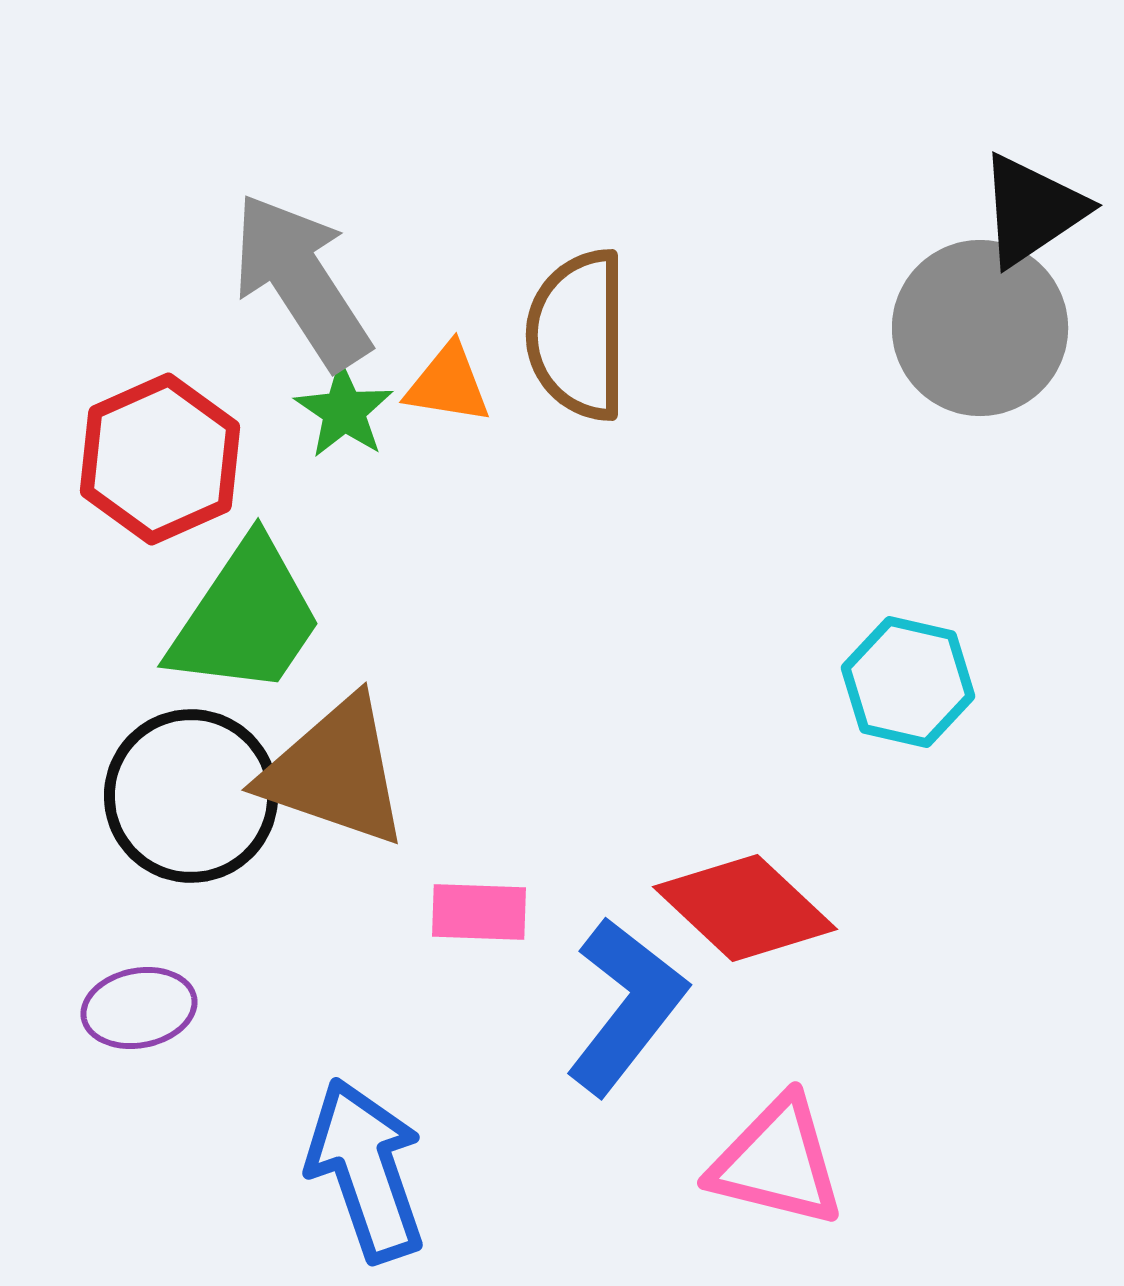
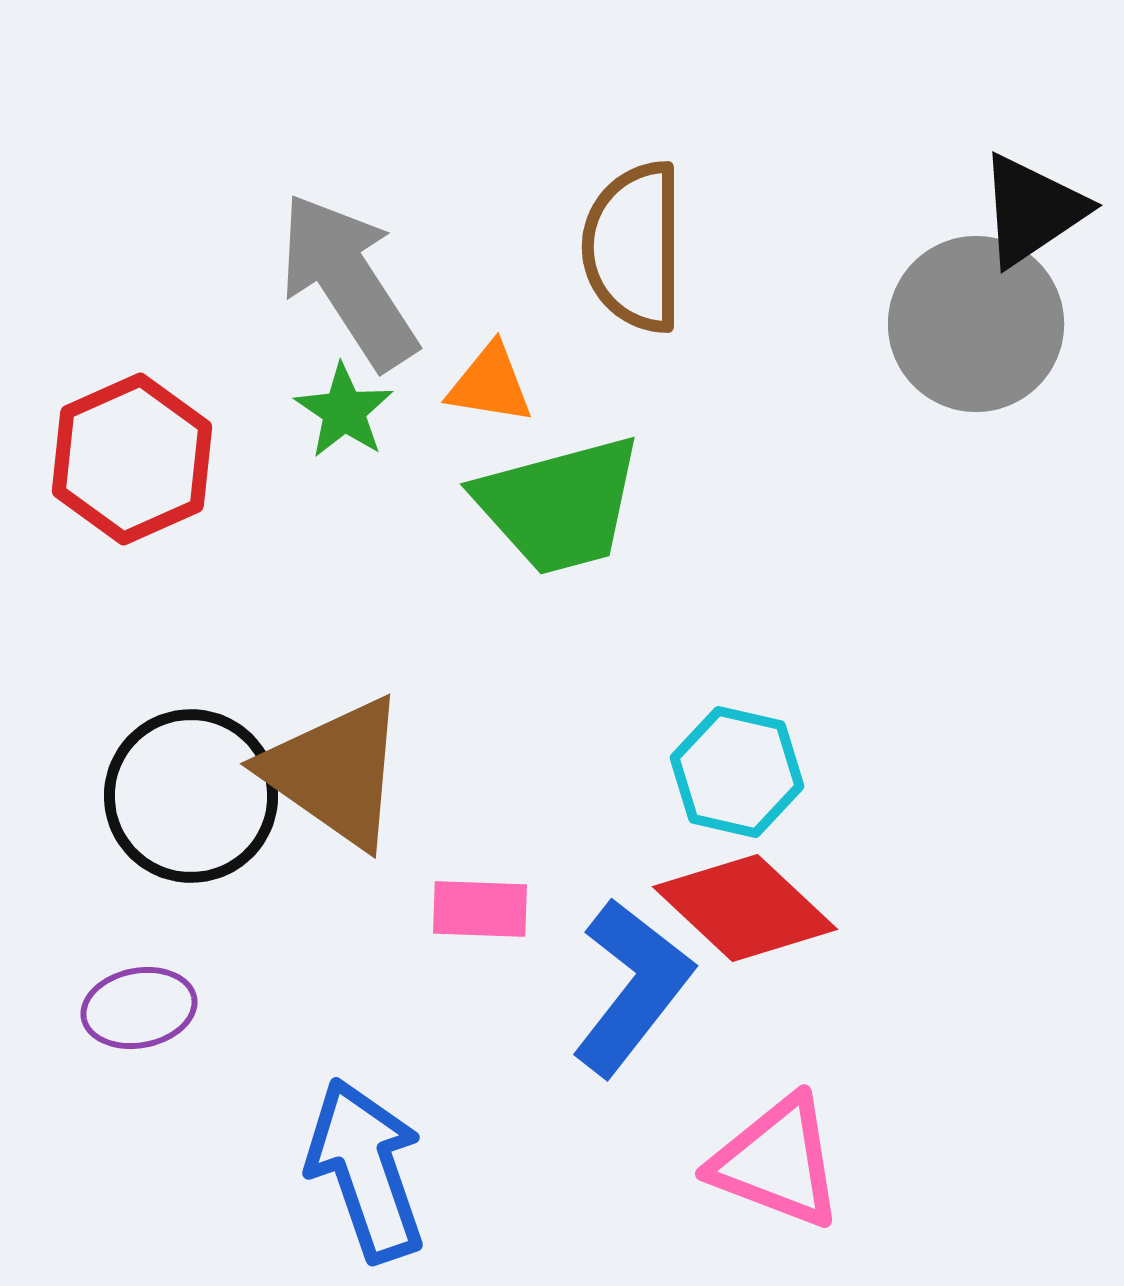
gray arrow: moved 47 px right
gray circle: moved 4 px left, 4 px up
brown semicircle: moved 56 px right, 88 px up
orange triangle: moved 42 px right
red hexagon: moved 28 px left
green trapezoid: moved 313 px right, 113 px up; rotated 41 degrees clockwise
cyan hexagon: moved 171 px left, 90 px down
brown triangle: rotated 16 degrees clockwise
pink rectangle: moved 1 px right, 3 px up
blue L-shape: moved 6 px right, 19 px up
pink triangle: rotated 7 degrees clockwise
